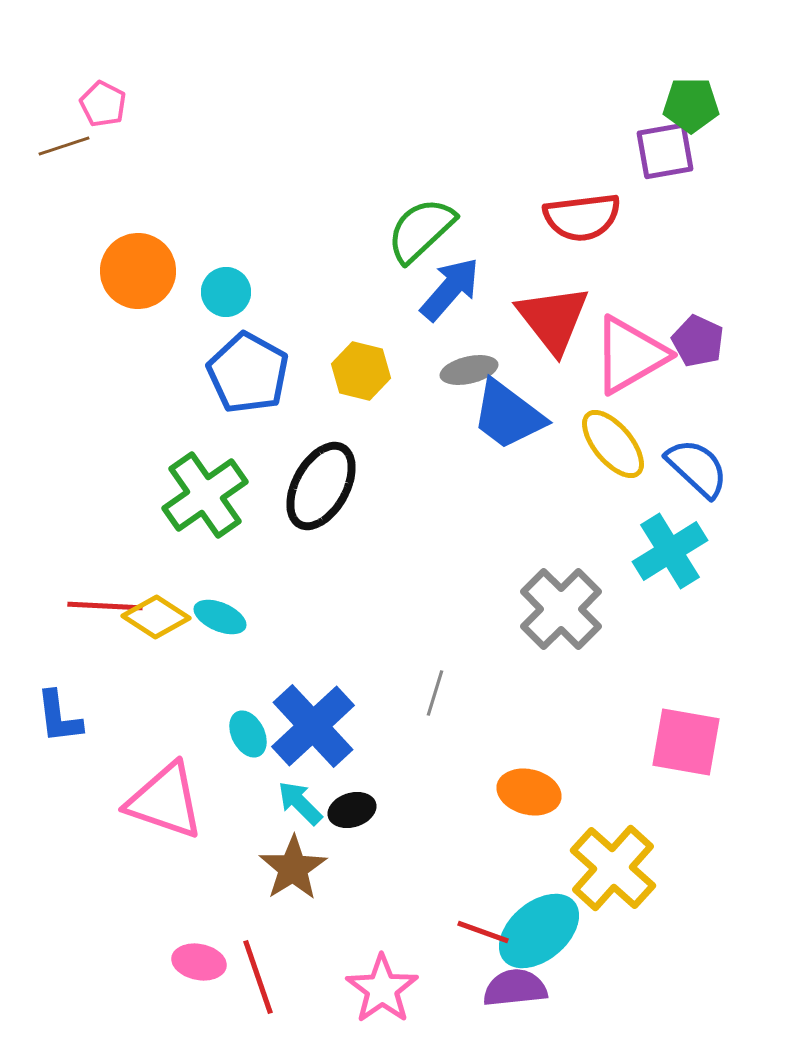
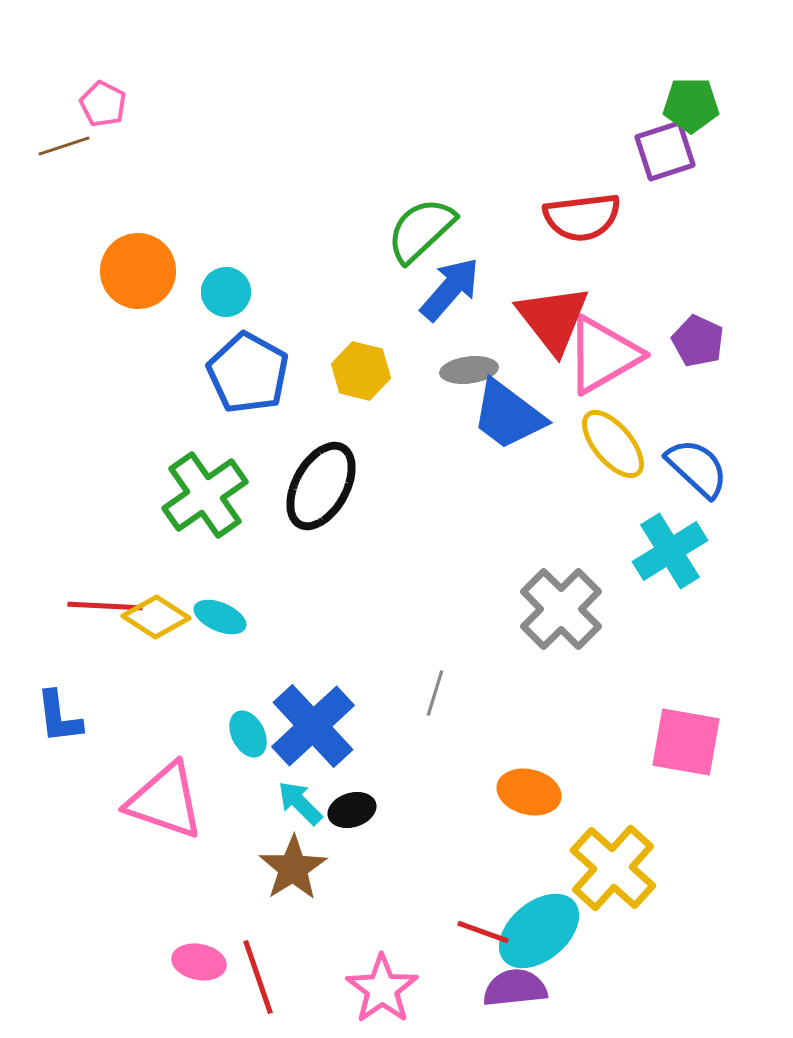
purple square at (665, 151): rotated 8 degrees counterclockwise
pink triangle at (630, 355): moved 27 px left
gray ellipse at (469, 370): rotated 6 degrees clockwise
